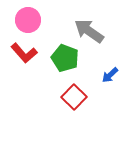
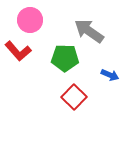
pink circle: moved 2 px right
red L-shape: moved 6 px left, 2 px up
green pentagon: rotated 20 degrees counterclockwise
blue arrow: rotated 114 degrees counterclockwise
